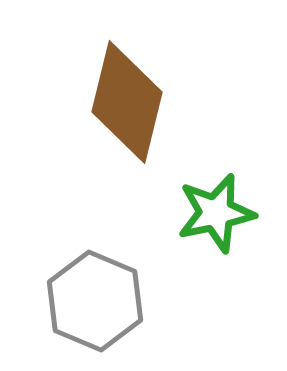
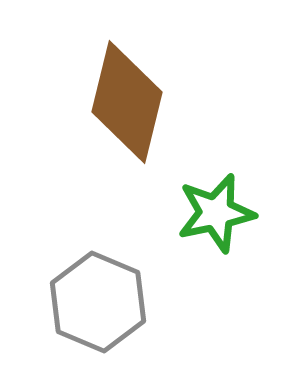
gray hexagon: moved 3 px right, 1 px down
